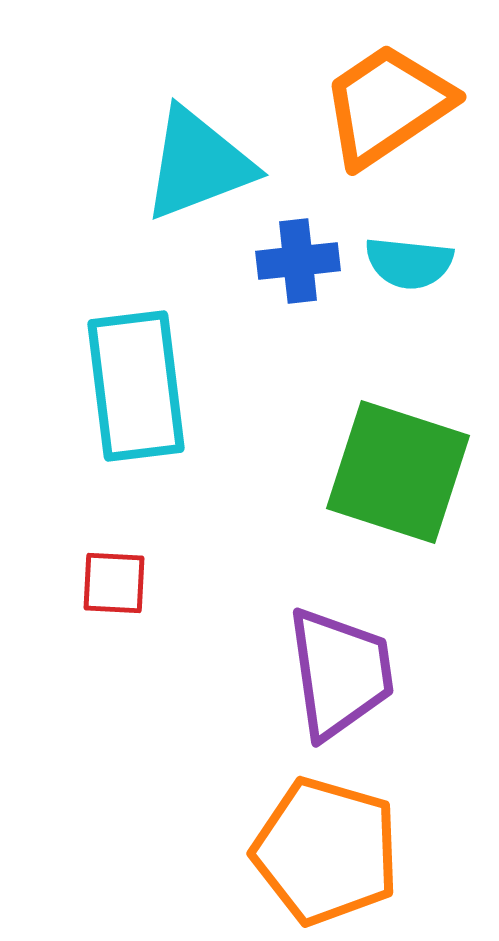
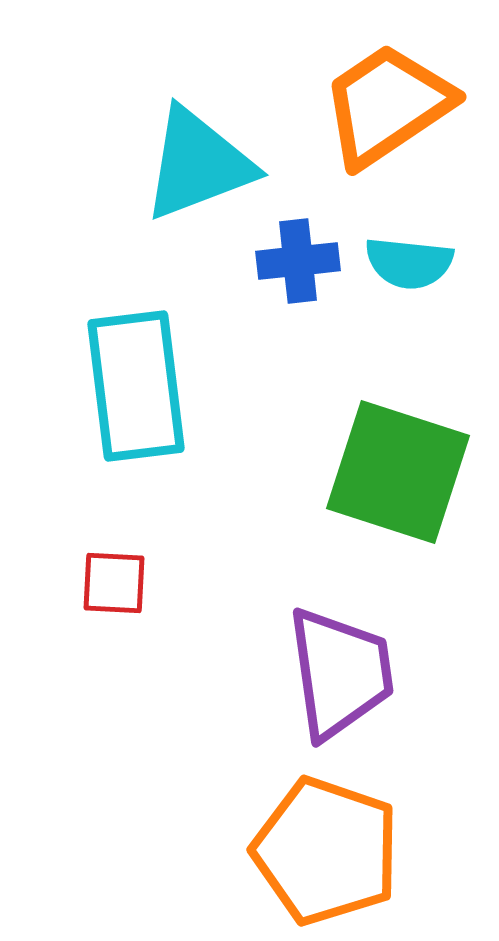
orange pentagon: rotated 3 degrees clockwise
